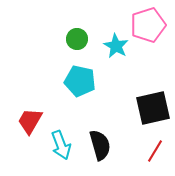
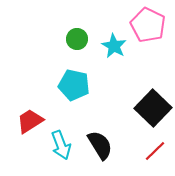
pink pentagon: rotated 28 degrees counterclockwise
cyan star: moved 2 px left
cyan pentagon: moved 6 px left, 4 px down
black square: rotated 33 degrees counterclockwise
red trapezoid: rotated 28 degrees clockwise
black semicircle: rotated 16 degrees counterclockwise
red line: rotated 15 degrees clockwise
